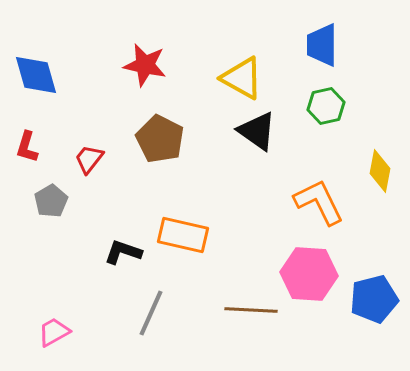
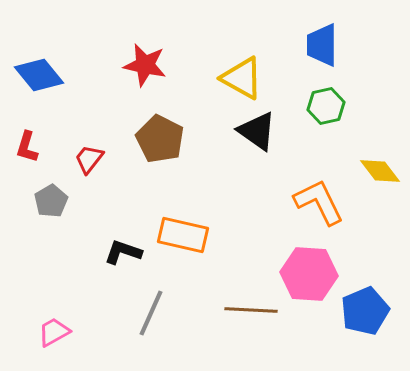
blue diamond: moved 3 px right; rotated 24 degrees counterclockwise
yellow diamond: rotated 48 degrees counterclockwise
blue pentagon: moved 9 px left, 12 px down; rotated 9 degrees counterclockwise
